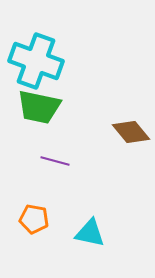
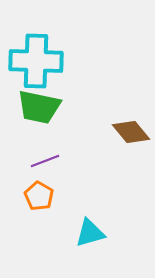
cyan cross: rotated 18 degrees counterclockwise
purple line: moved 10 px left; rotated 36 degrees counterclockwise
orange pentagon: moved 5 px right, 23 px up; rotated 20 degrees clockwise
cyan triangle: rotated 28 degrees counterclockwise
